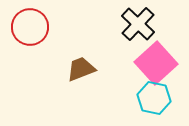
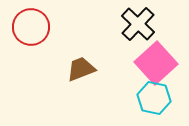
red circle: moved 1 px right
